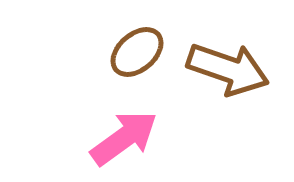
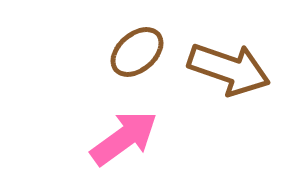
brown arrow: moved 1 px right
